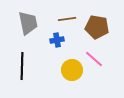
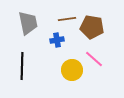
brown pentagon: moved 5 px left
